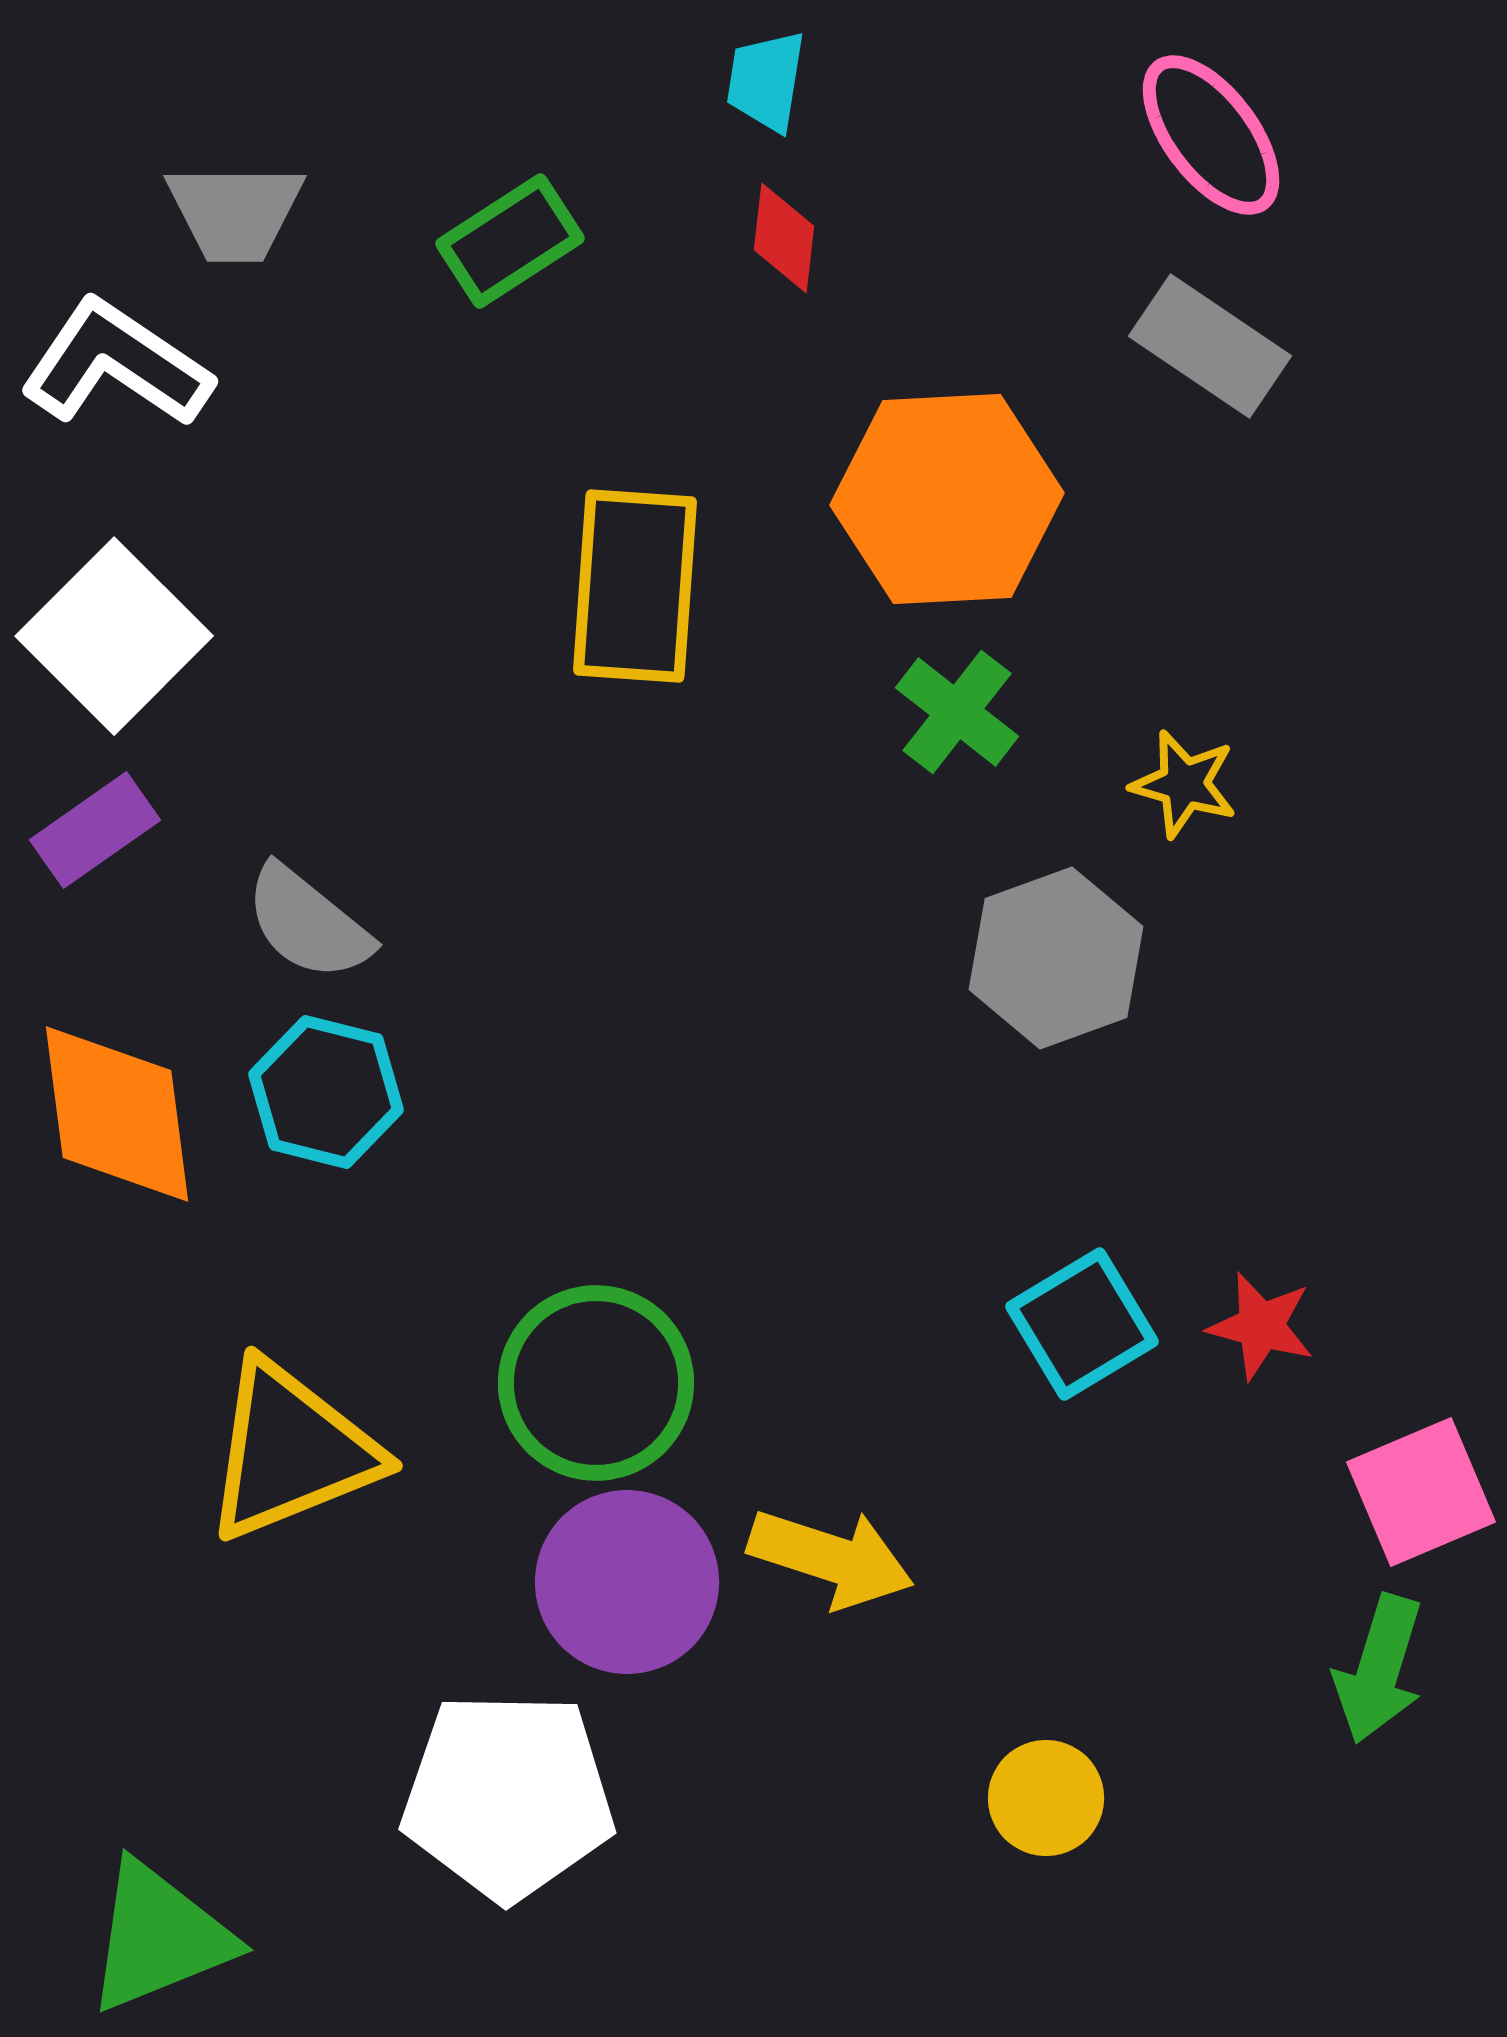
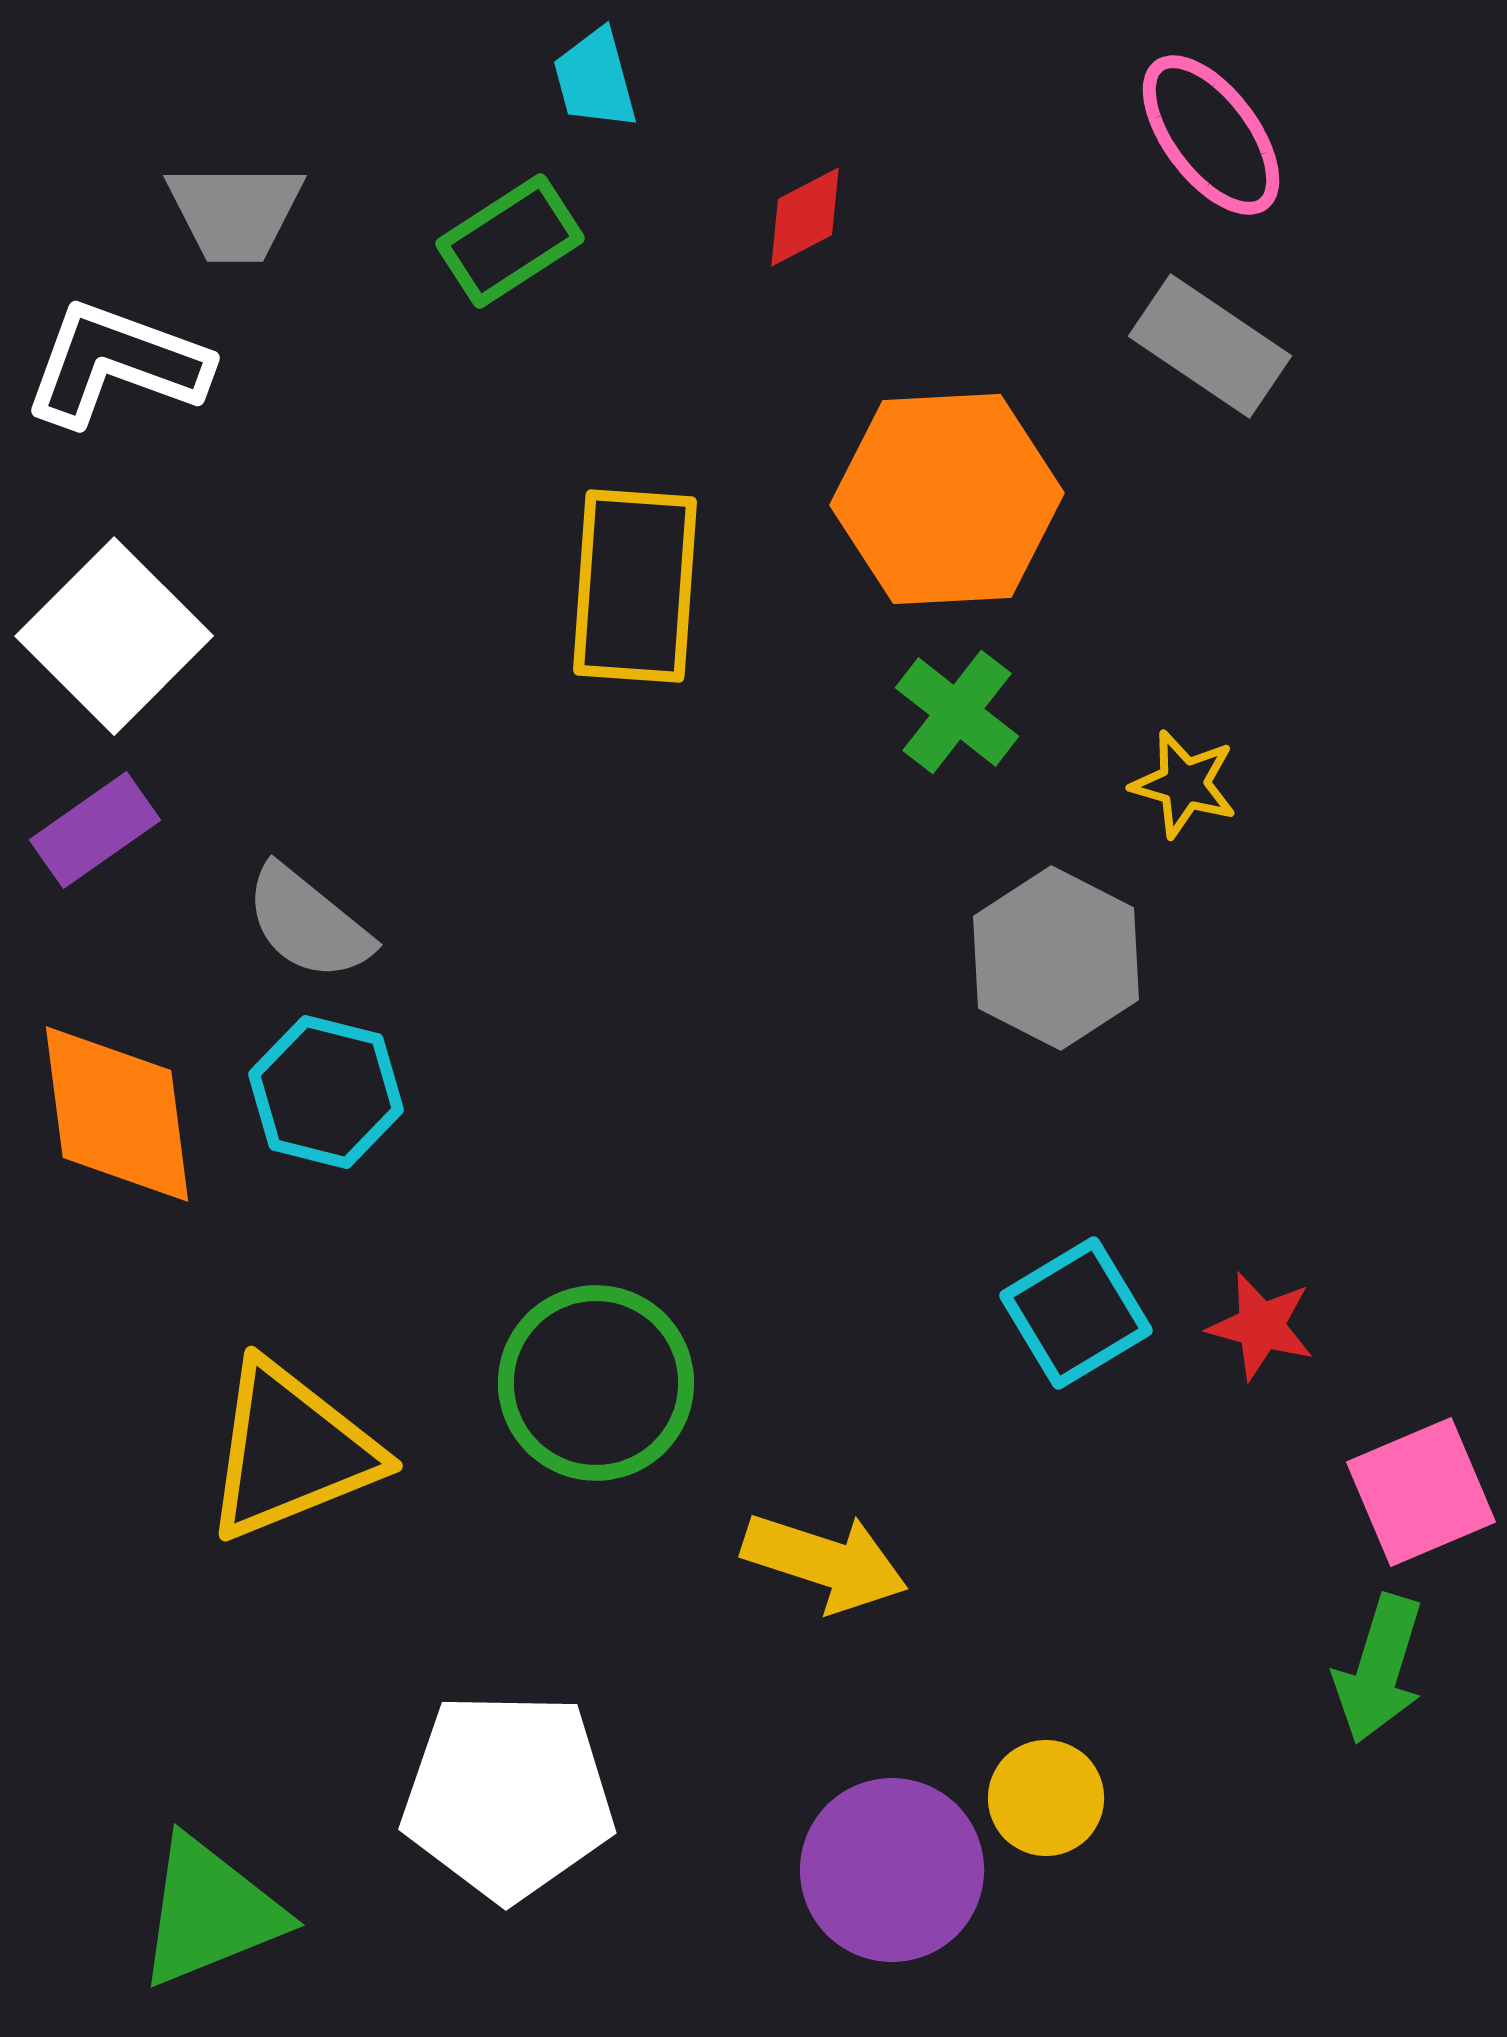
cyan trapezoid: moved 171 px left, 2 px up; rotated 24 degrees counterclockwise
red diamond: moved 21 px right, 21 px up; rotated 56 degrees clockwise
white L-shape: rotated 14 degrees counterclockwise
gray hexagon: rotated 13 degrees counterclockwise
cyan square: moved 6 px left, 11 px up
yellow arrow: moved 6 px left, 4 px down
purple circle: moved 265 px right, 288 px down
green triangle: moved 51 px right, 25 px up
